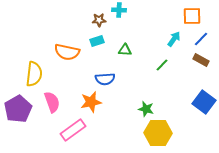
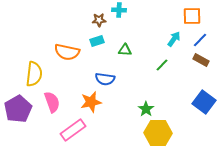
blue line: moved 1 px left, 1 px down
blue semicircle: rotated 12 degrees clockwise
green star: rotated 21 degrees clockwise
